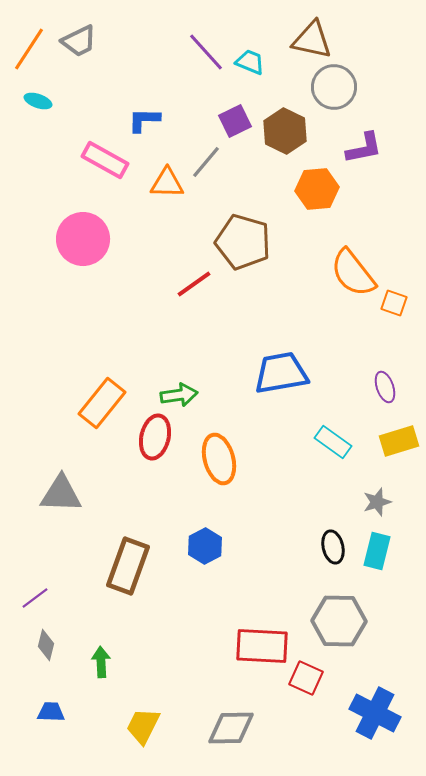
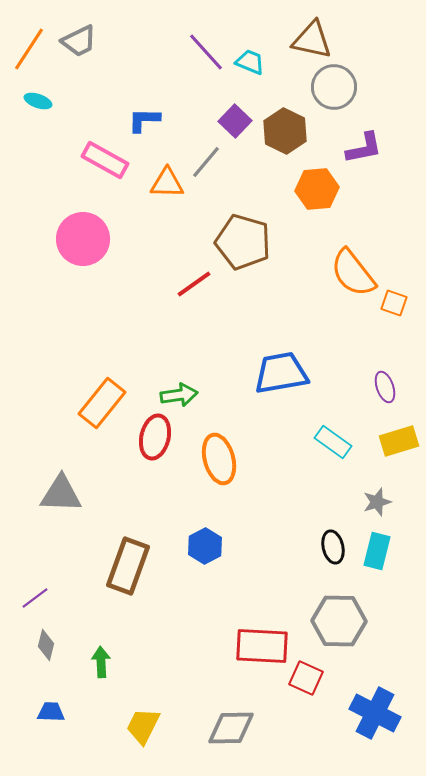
purple square at (235, 121): rotated 20 degrees counterclockwise
